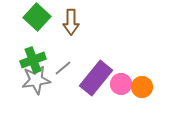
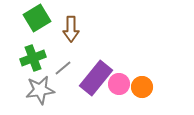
green square: moved 1 px down; rotated 16 degrees clockwise
brown arrow: moved 7 px down
green cross: moved 2 px up
gray star: moved 4 px right, 10 px down
pink circle: moved 2 px left
